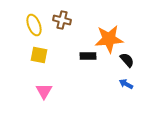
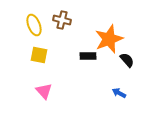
orange star: rotated 16 degrees counterclockwise
blue arrow: moved 7 px left, 9 px down
pink triangle: rotated 12 degrees counterclockwise
